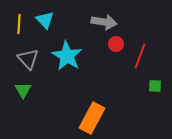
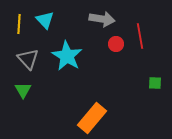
gray arrow: moved 2 px left, 3 px up
red line: moved 20 px up; rotated 30 degrees counterclockwise
green square: moved 3 px up
orange rectangle: rotated 12 degrees clockwise
